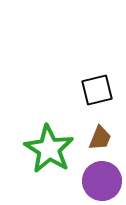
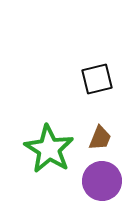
black square: moved 11 px up
